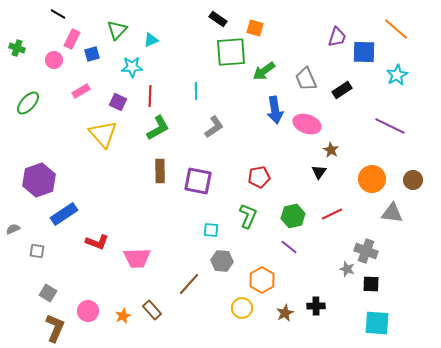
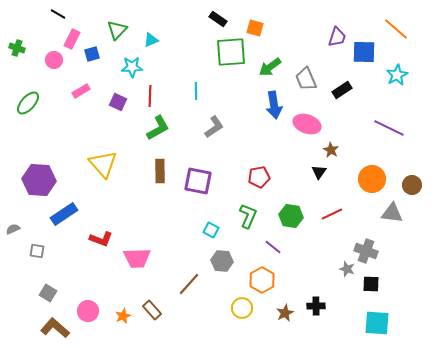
green arrow at (264, 71): moved 6 px right, 4 px up
blue arrow at (275, 110): moved 1 px left, 5 px up
purple line at (390, 126): moved 1 px left, 2 px down
yellow triangle at (103, 134): moved 30 px down
purple hexagon at (39, 180): rotated 24 degrees clockwise
brown circle at (413, 180): moved 1 px left, 5 px down
green hexagon at (293, 216): moved 2 px left; rotated 20 degrees clockwise
cyan square at (211, 230): rotated 21 degrees clockwise
red L-shape at (97, 242): moved 4 px right, 3 px up
purple line at (289, 247): moved 16 px left
brown L-shape at (55, 328): rotated 72 degrees counterclockwise
